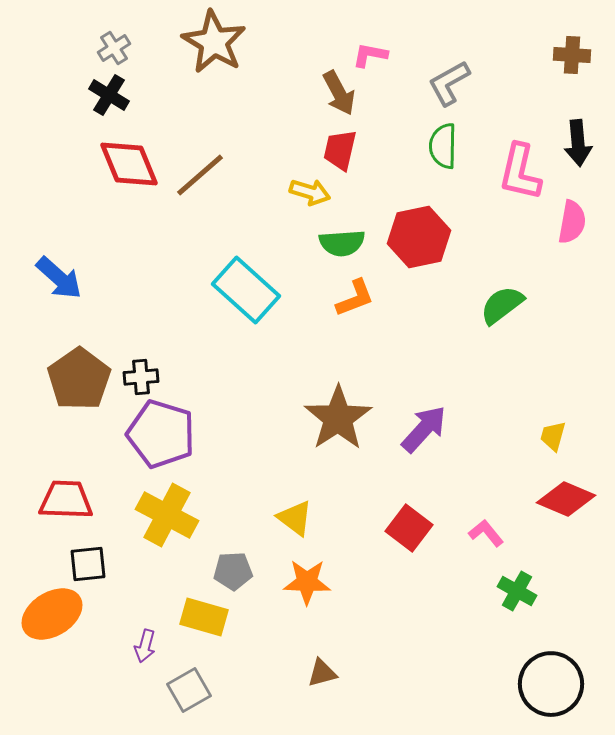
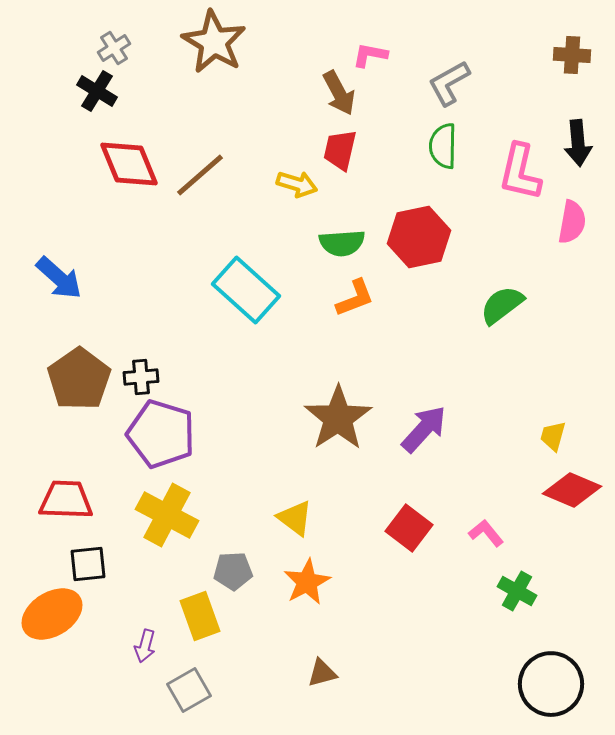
black cross at (109, 95): moved 12 px left, 4 px up
yellow arrow at (310, 192): moved 13 px left, 8 px up
red diamond at (566, 499): moved 6 px right, 9 px up
orange star at (307, 582): rotated 30 degrees counterclockwise
yellow rectangle at (204, 617): moved 4 px left, 1 px up; rotated 54 degrees clockwise
